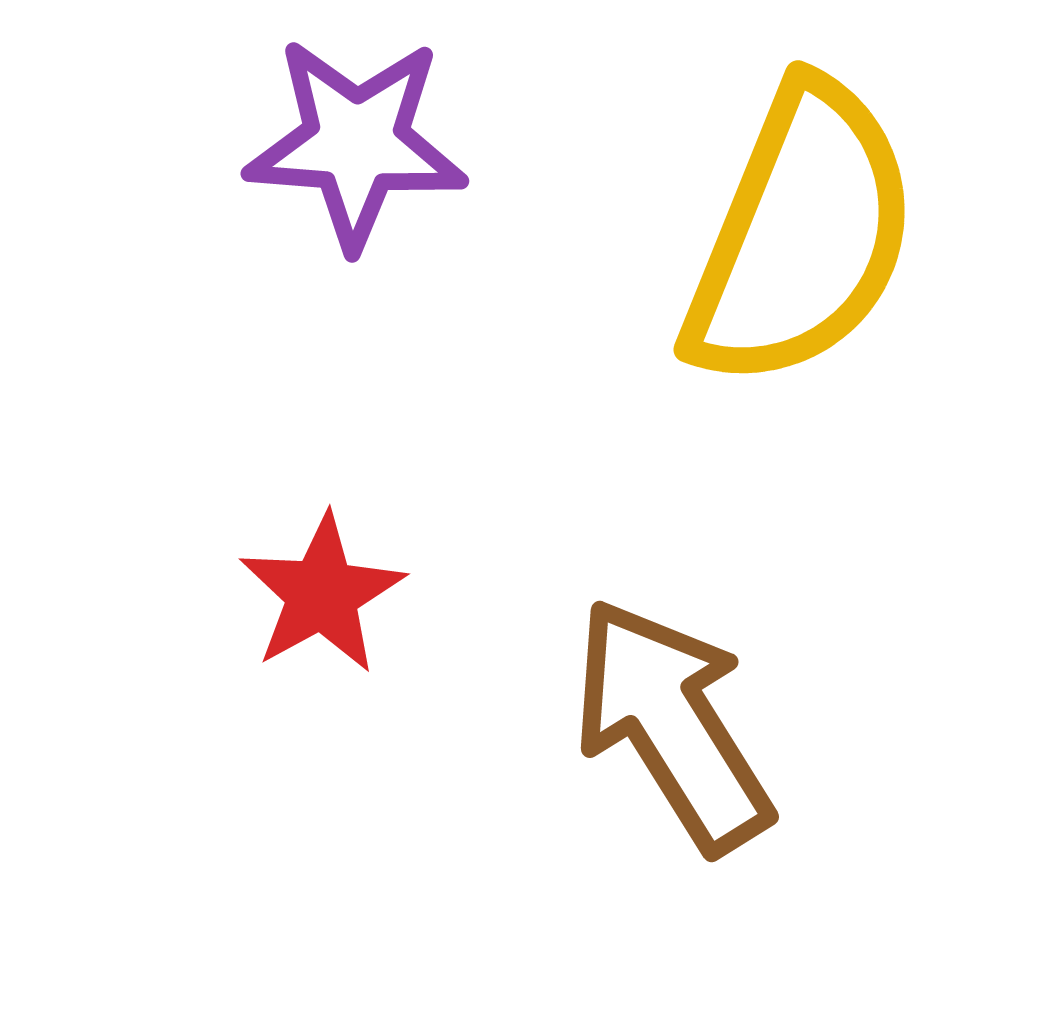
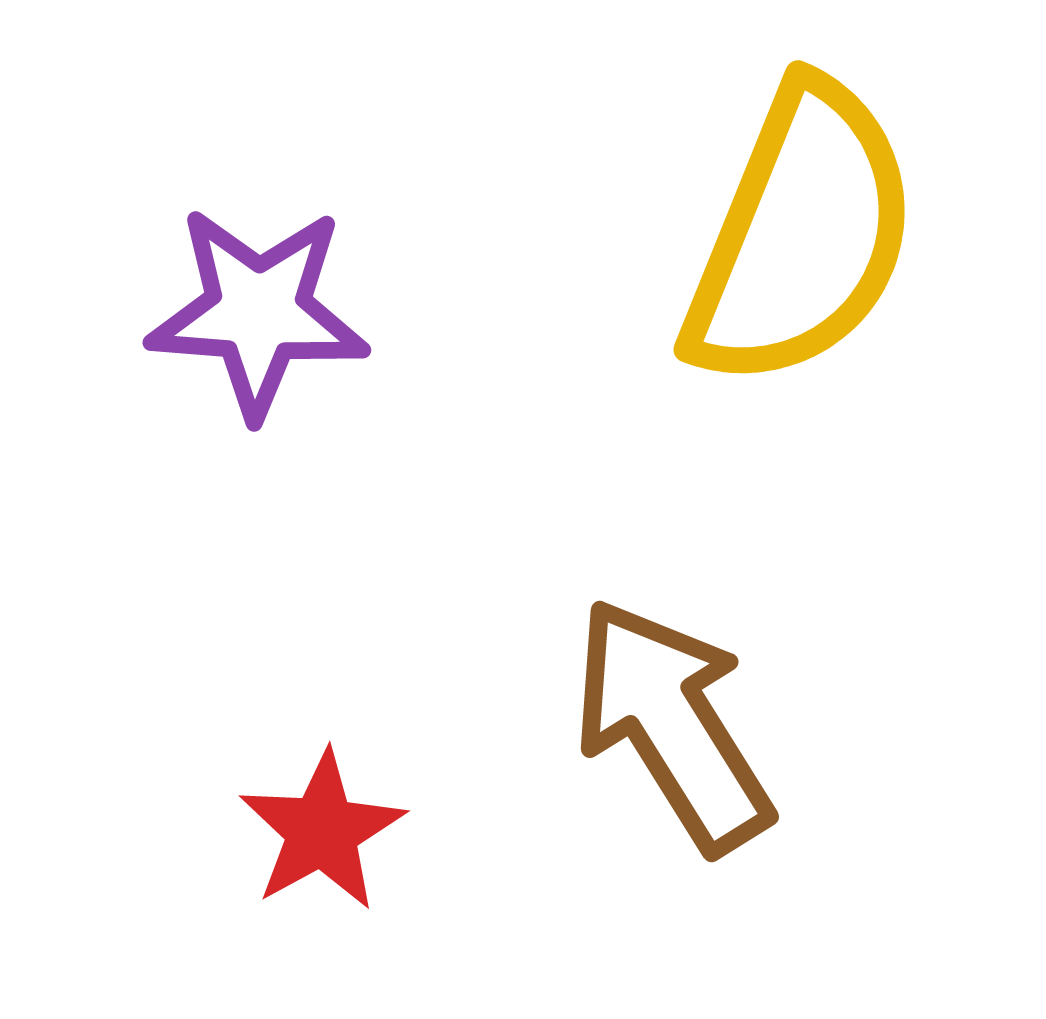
purple star: moved 98 px left, 169 px down
red star: moved 237 px down
